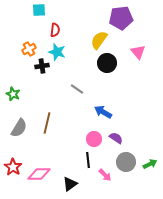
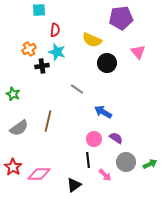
yellow semicircle: moved 7 px left; rotated 102 degrees counterclockwise
brown line: moved 1 px right, 2 px up
gray semicircle: rotated 24 degrees clockwise
black triangle: moved 4 px right, 1 px down
